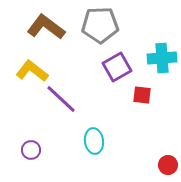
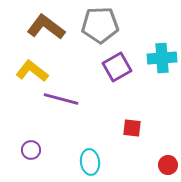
red square: moved 10 px left, 33 px down
purple line: rotated 28 degrees counterclockwise
cyan ellipse: moved 4 px left, 21 px down
